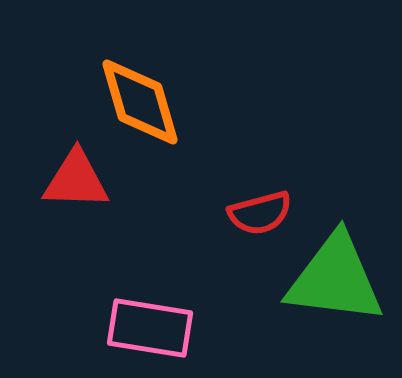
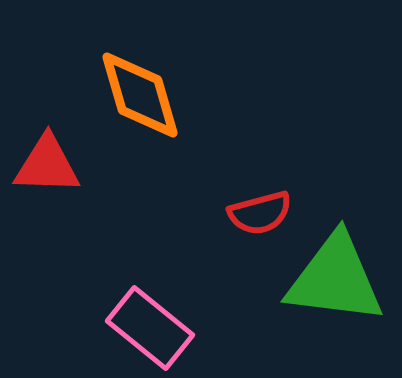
orange diamond: moved 7 px up
red triangle: moved 29 px left, 15 px up
pink rectangle: rotated 30 degrees clockwise
